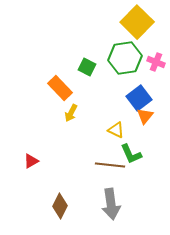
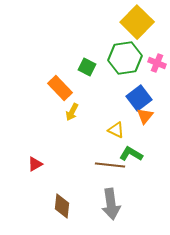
pink cross: moved 1 px right, 1 px down
yellow arrow: moved 1 px right, 1 px up
green L-shape: rotated 145 degrees clockwise
red triangle: moved 4 px right, 3 px down
brown diamond: moved 2 px right; rotated 20 degrees counterclockwise
